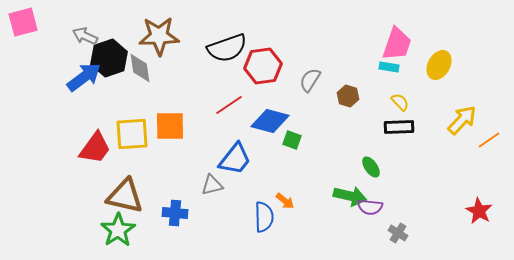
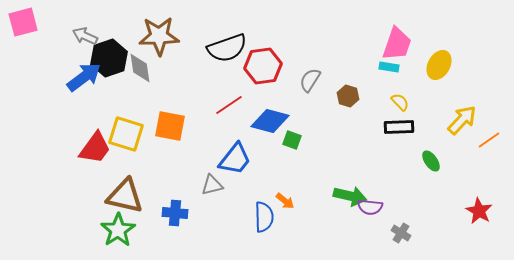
orange square: rotated 12 degrees clockwise
yellow square: moved 6 px left; rotated 21 degrees clockwise
green ellipse: moved 60 px right, 6 px up
gray cross: moved 3 px right
